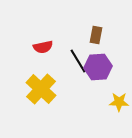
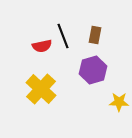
brown rectangle: moved 1 px left
red semicircle: moved 1 px left, 1 px up
black line: moved 15 px left, 25 px up; rotated 10 degrees clockwise
purple hexagon: moved 5 px left, 3 px down; rotated 12 degrees counterclockwise
